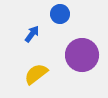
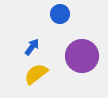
blue arrow: moved 13 px down
purple circle: moved 1 px down
